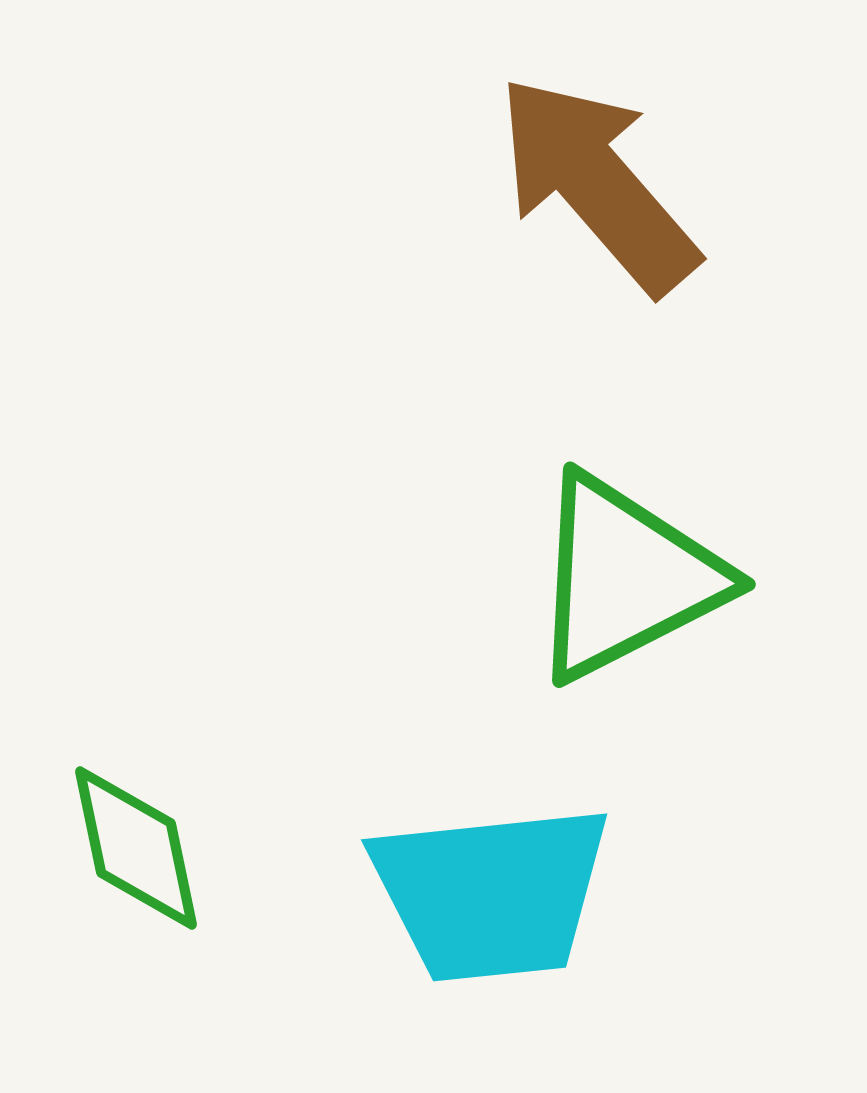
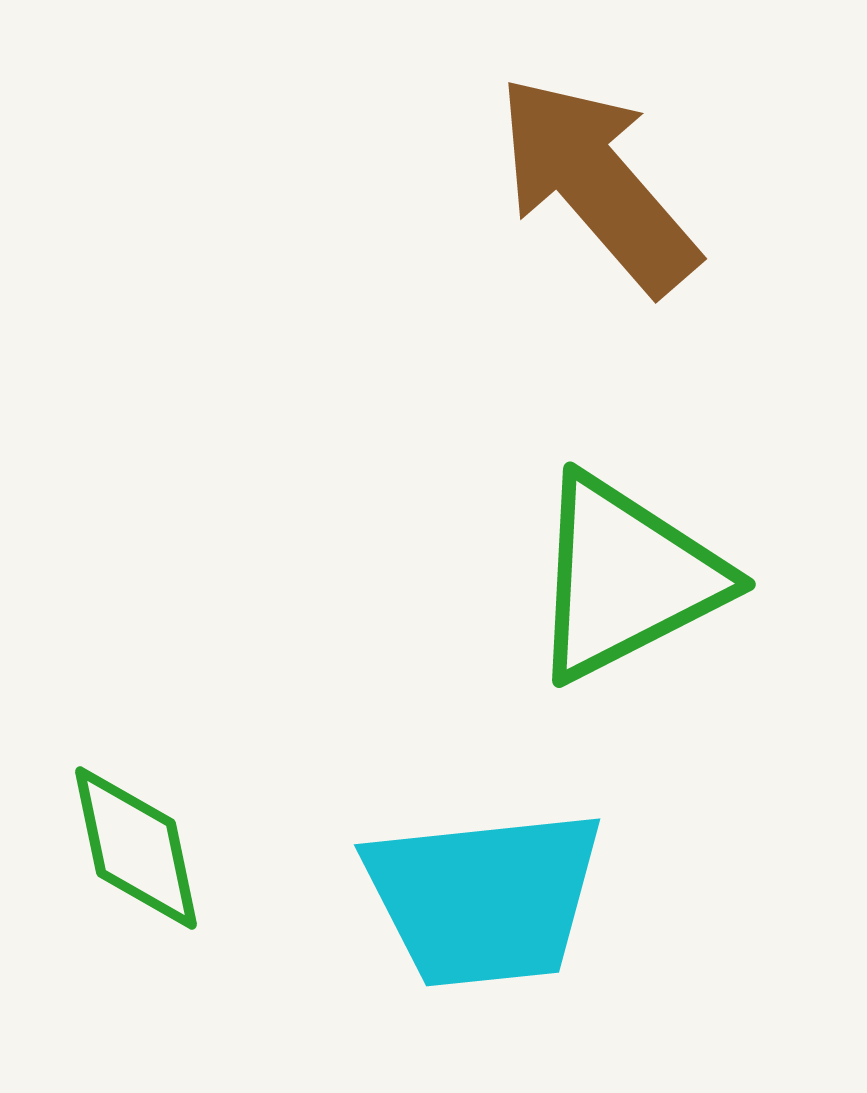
cyan trapezoid: moved 7 px left, 5 px down
